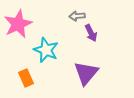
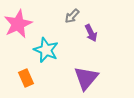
gray arrow: moved 5 px left; rotated 42 degrees counterclockwise
purple triangle: moved 5 px down
